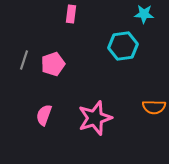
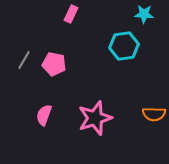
pink rectangle: rotated 18 degrees clockwise
cyan hexagon: moved 1 px right
gray line: rotated 12 degrees clockwise
pink pentagon: moved 1 px right; rotated 30 degrees clockwise
orange semicircle: moved 7 px down
